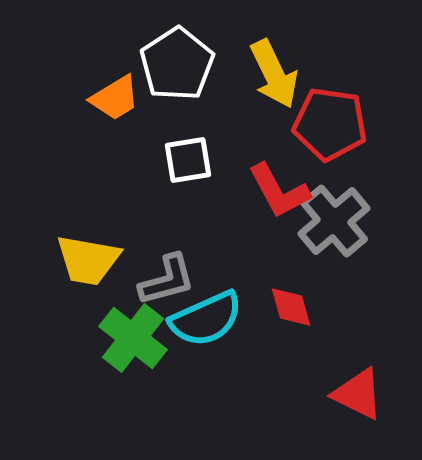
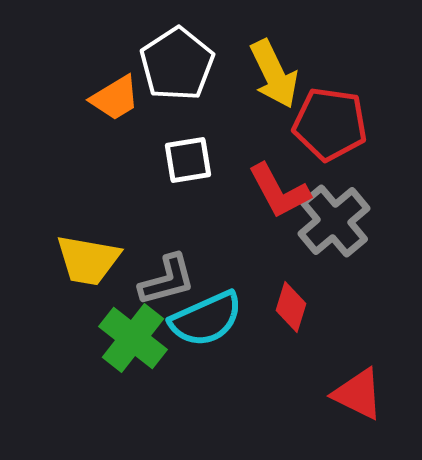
red diamond: rotated 33 degrees clockwise
